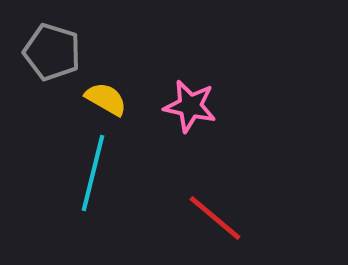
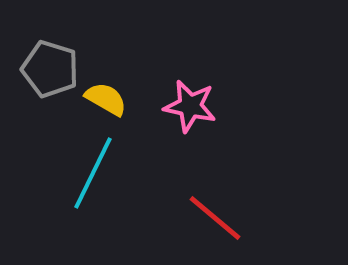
gray pentagon: moved 2 px left, 17 px down
cyan line: rotated 12 degrees clockwise
